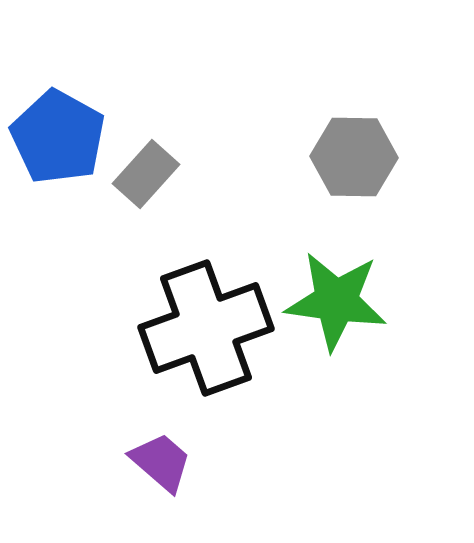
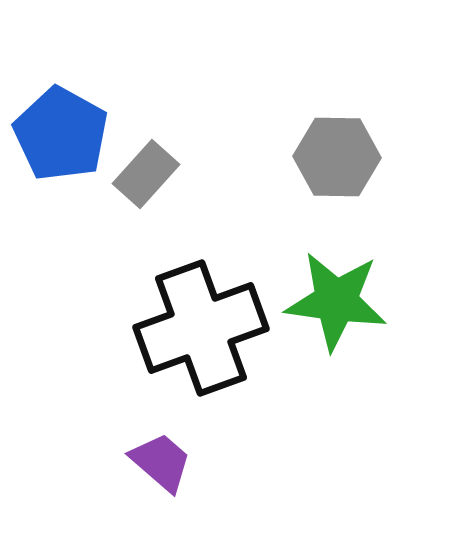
blue pentagon: moved 3 px right, 3 px up
gray hexagon: moved 17 px left
black cross: moved 5 px left
